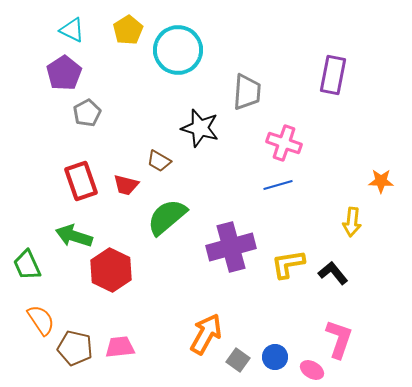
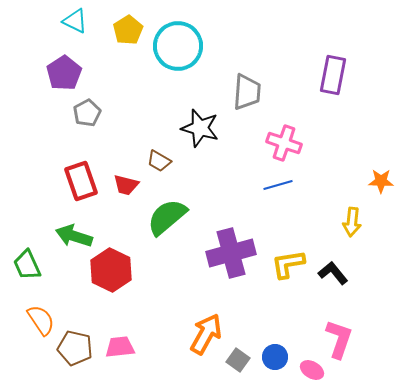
cyan triangle: moved 3 px right, 9 px up
cyan circle: moved 4 px up
purple cross: moved 6 px down
